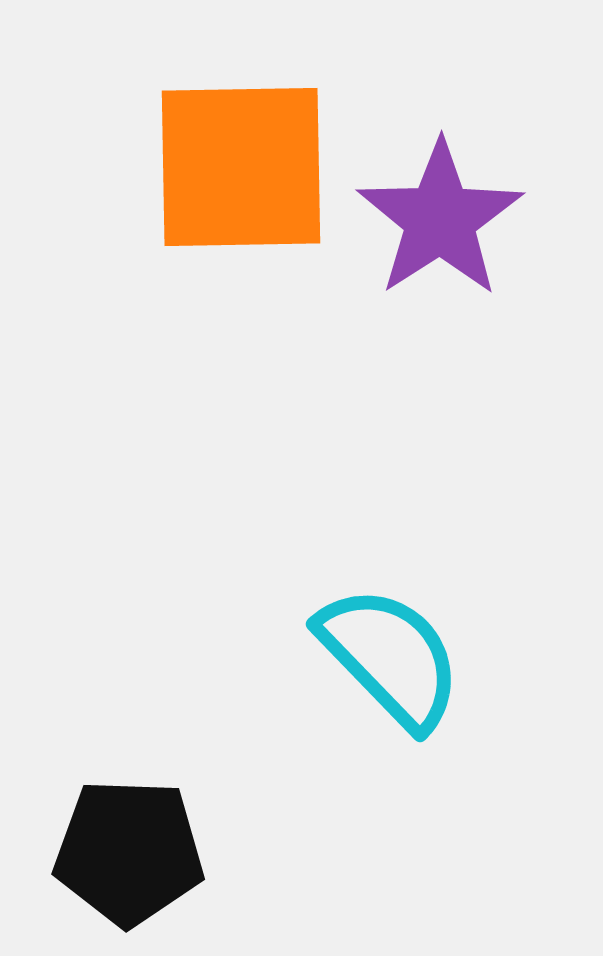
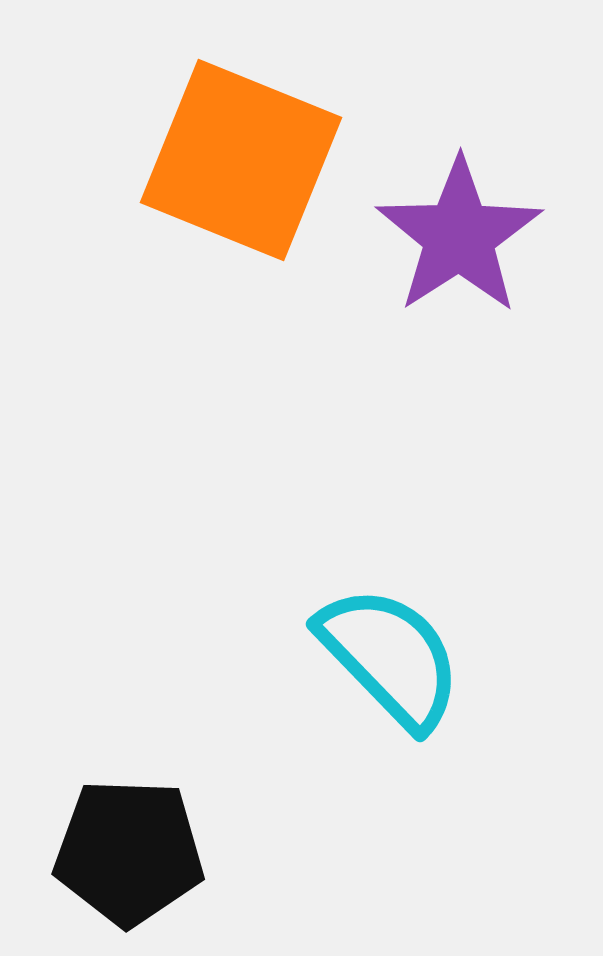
orange square: moved 7 px up; rotated 23 degrees clockwise
purple star: moved 19 px right, 17 px down
